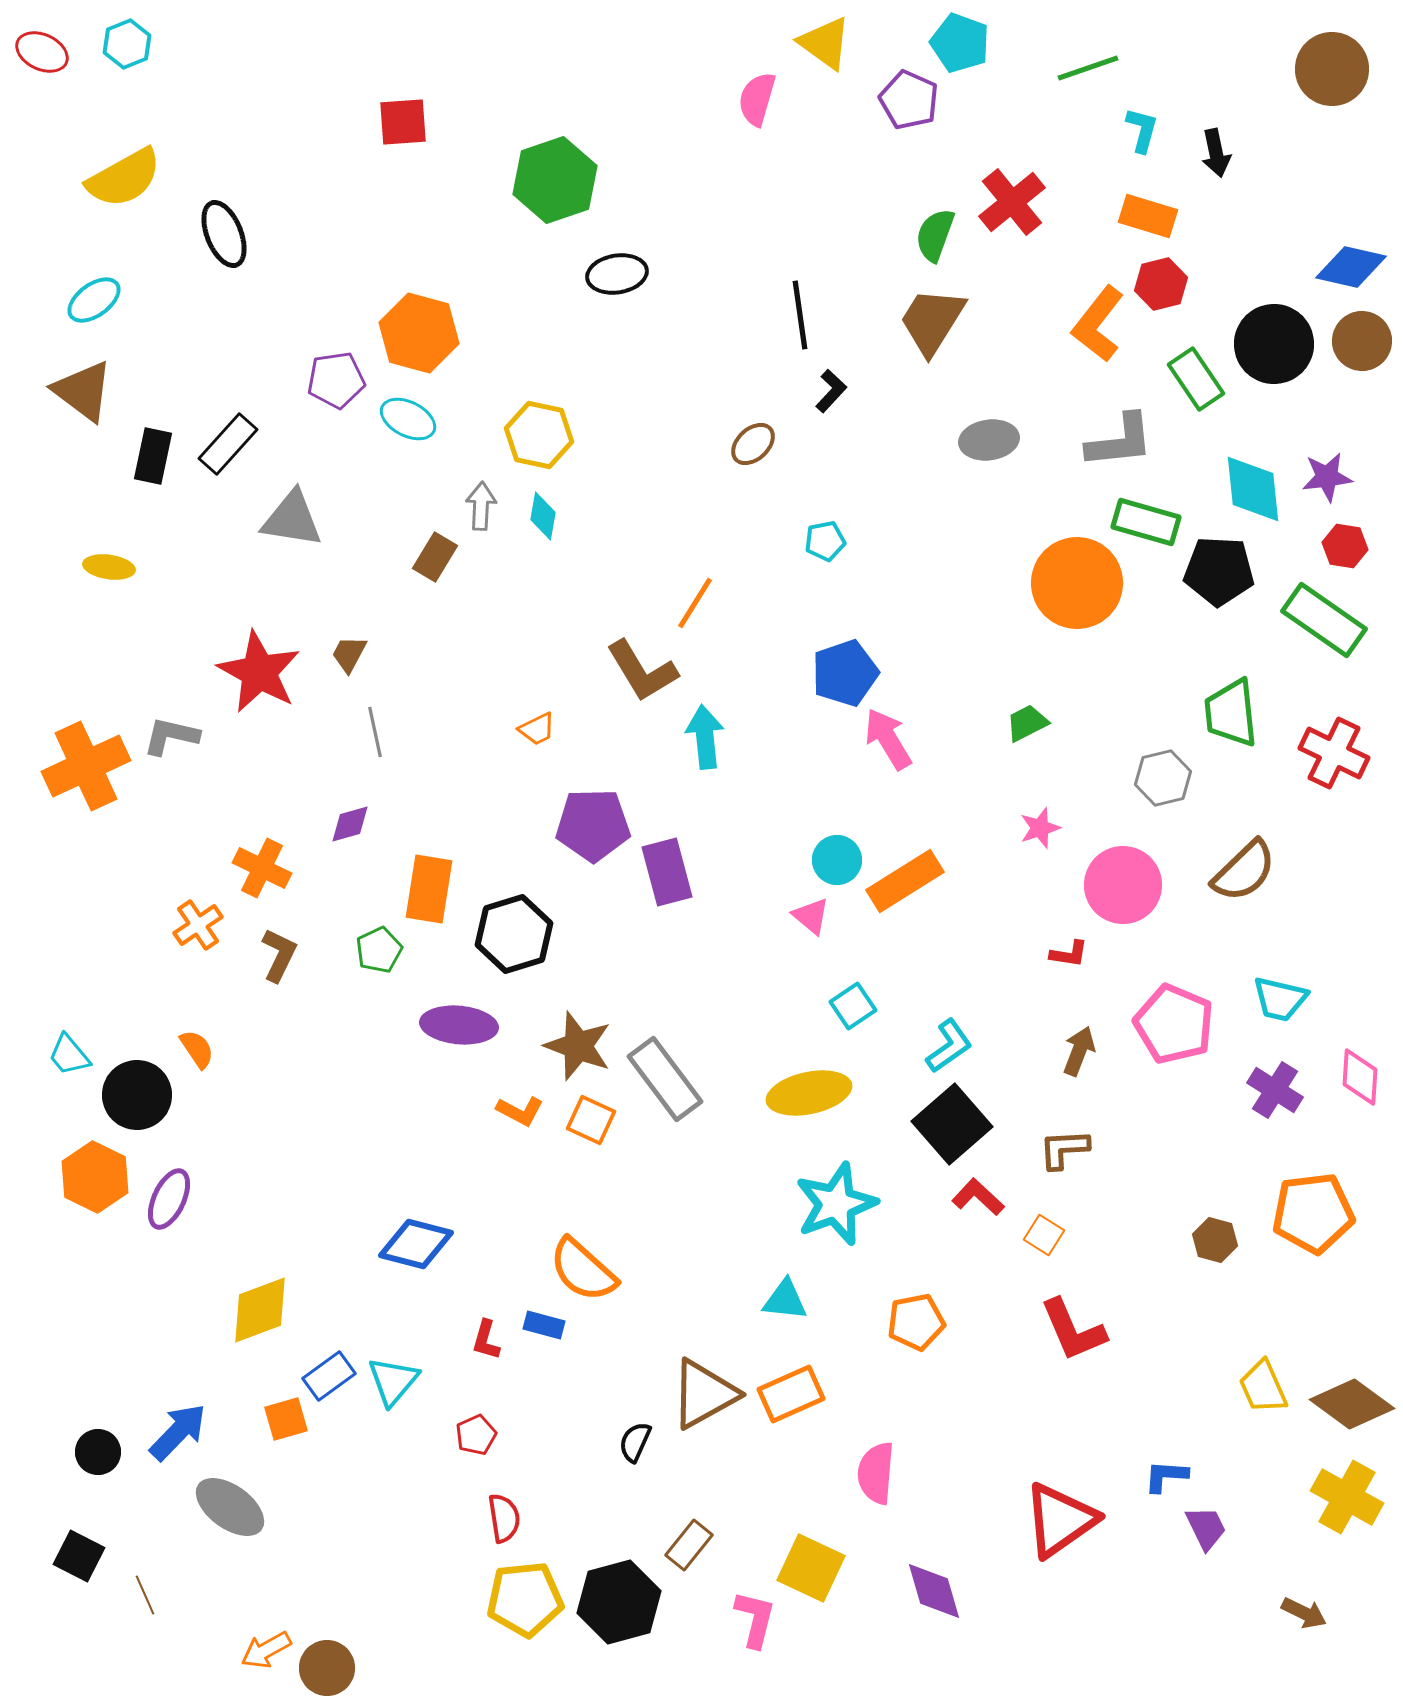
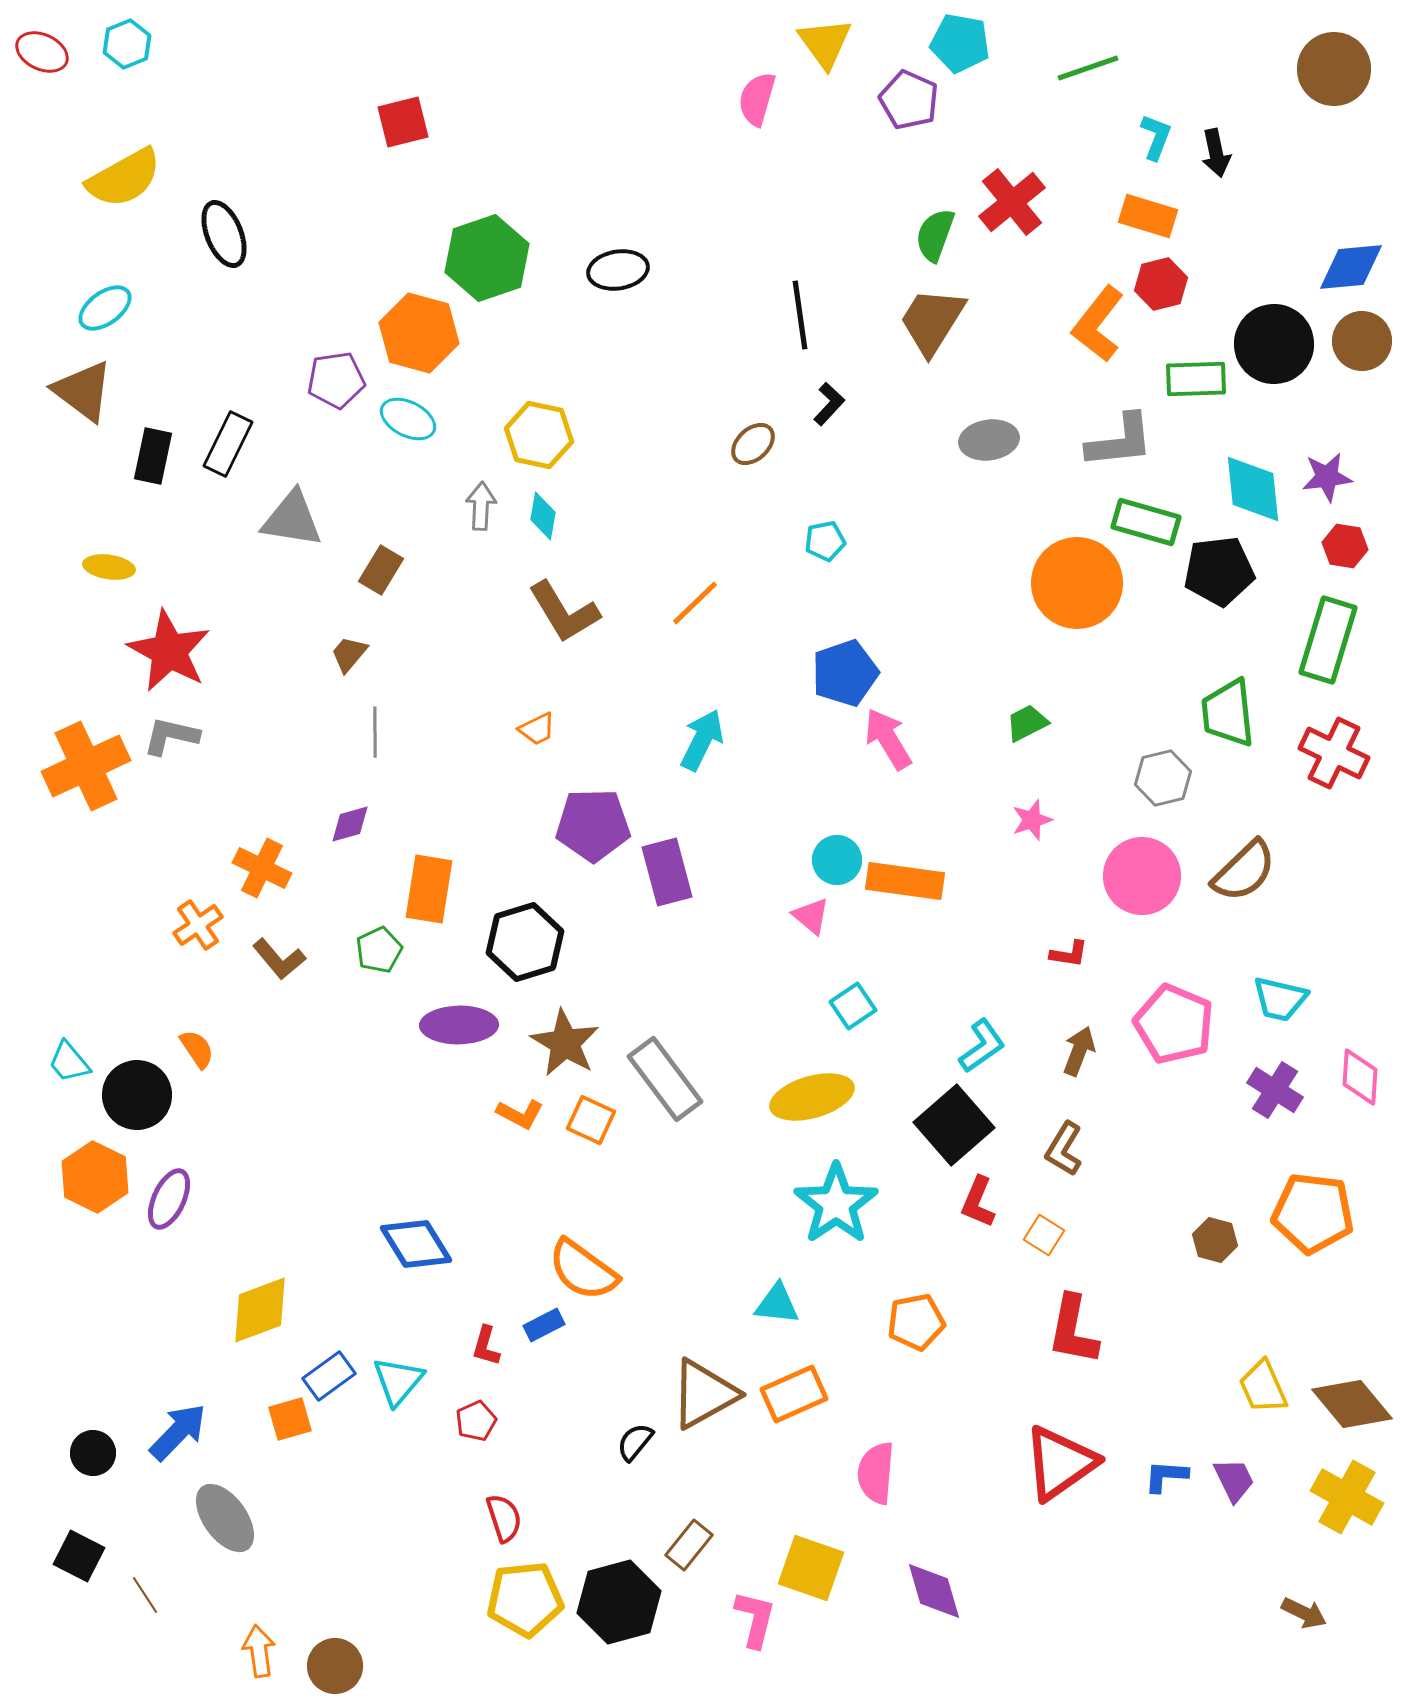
yellow triangle at (825, 43): rotated 18 degrees clockwise
cyan pentagon at (960, 43): rotated 10 degrees counterclockwise
brown circle at (1332, 69): moved 2 px right
red square at (403, 122): rotated 10 degrees counterclockwise
cyan L-shape at (1142, 130): moved 14 px right, 7 px down; rotated 6 degrees clockwise
green hexagon at (555, 180): moved 68 px left, 78 px down
blue diamond at (1351, 267): rotated 18 degrees counterclockwise
black ellipse at (617, 274): moved 1 px right, 4 px up
cyan ellipse at (94, 300): moved 11 px right, 8 px down
green rectangle at (1196, 379): rotated 58 degrees counterclockwise
black L-shape at (831, 391): moved 2 px left, 13 px down
black rectangle at (228, 444): rotated 16 degrees counterclockwise
brown rectangle at (435, 557): moved 54 px left, 13 px down
black pentagon at (1219, 571): rotated 10 degrees counterclockwise
orange line at (695, 603): rotated 14 degrees clockwise
green rectangle at (1324, 620): moved 4 px right, 20 px down; rotated 72 degrees clockwise
brown trapezoid at (349, 654): rotated 12 degrees clockwise
brown L-shape at (642, 671): moved 78 px left, 59 px up
red star at (259, 672): moved 90 px left, 21 px up
green trapezoid at (1231, 713): moved 3 px left
gray line at (375, 732): rotated 12 degrees clockwise
cyan arrow at (705, 737): moved 3 px left, 3 px down; rotated 32 degrees clockwise
pink star at (1040, 828): moved 8 px left, 8 px up
orange rectangle at (905, 881): rotated 40 degrees clockwise
pink circle at (1123, 885): moved 19 px right, 9 px up
black hexagon at (514, 934): moved 11 px right, 8 px down
brown L-shape at (279, 955): moved 4 px down; rotated 114 degrees clockwise
purple ellipse at (459, 1025): rotated 6 degrees counterclockwise
brown star at (578, 1046): moved 13 px left, 3 px up; rotated 10 degrees clockwise
cyan L-shape at (949, 1046): moved 33 px right
cyan trapezoid at (69, 1055): moved 7 px down
yellow ellipse at (809, 1093): moved 3 px right, 4 px down; rotated 4 degrees counterclockwise
orange L-shape at (520, 1111): moved 3 px down
black square at (952, 1124): moved 2 px right, 1 px down
brown L-shape at (1064, 1149): rotated 56 degrees counterclockwise
red L-shape at (978, 1197): moved 5 px down; rotated 110 degrees counterclockwise
cyan star at (836, 1204): rotated 14 degrees counterclockwise
orange pentagon at (1313, 1213): rotated 14 degrees clockwise
blue diamond at (416, 1244): rotated 44 degrees clockwise
orange semicircle at (583, 1270): rotated 6 degrees counterclockwise
cyan triangle at (785, 1300): moved 8 px left, 4 px down
blue rectangle at (544, 1325): rotated 42 degrees counterclockwise
red L-shape at (1073, 1330): rotated 34 degrees clockwise
red L-shape at (486, 1340): moved 6 px down
cyan triangle at (393, 1381): moved 5 px right
orange rectangle at (791, 1394): moved 3 px right
brown diamond at (1352, 1404): rotated 14 degrees clockwise
orange square at (286, 1419): moved 4 px right
red pentagon at (476, 1435): moved 14 px up
black semicircle at (635, 1442): rotated 15 degrees clockwise
black circle at (98, 1452): moved 5 px left, 1 px down
gray ellipse at (230, 1507): moved 5 px left, 11 px down; rotated 18 degrees clockwise
red semicircle at (504, 1518): rotated 9 degrees counterclockwise
red triangle at (1060, 1520): moved 57 px up
purple trapezoid at (1206, 1528): moved 28 px right, 48 px up
yellow square at (811, 1568): rotated 6 degrees counterclockwise
brown line at (145, 1595): rotated 9 degrees counterclockwise
orange arrow at (266, 1650): moved 7 px left, 1 px down; rotated 111 degrees clockwise
brown circle at (327, 1668): moved 8 px right, 2 px up
